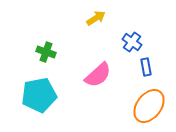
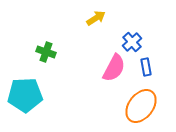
blue cross: rotated 12 degrees clockwise
pink semicircle: moved 16 px right, 7 px up; rotated 20 degrees counterclockwise
cyan pentagon: moved 14 px left; rotated 8 degrees clockwise
orange ellipse: moved 8 px left
